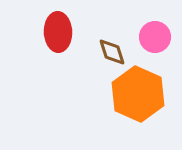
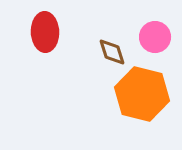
red ellipse: moved 13 px left
orange hexagon: moved 4 px right; rotated 10 degrees counterclockwise
